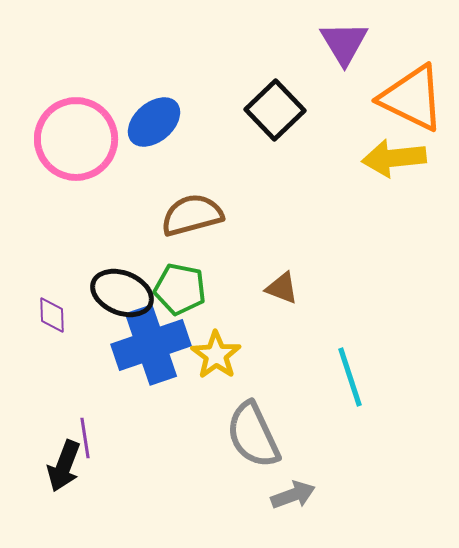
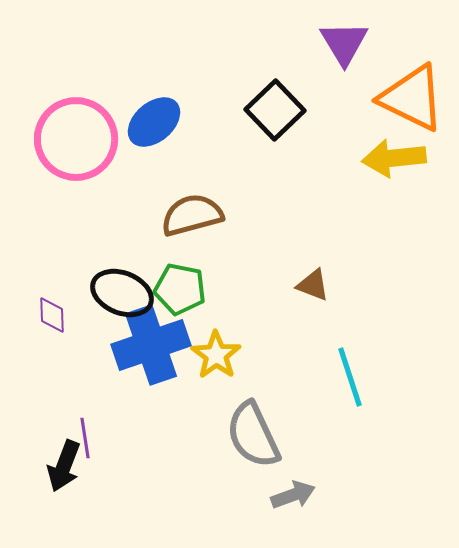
brown triangle: moved 31 px right, 3 px up
